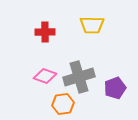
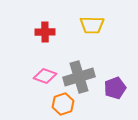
orange hexagon: rotated 10 degrees counterclockwise
